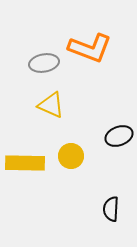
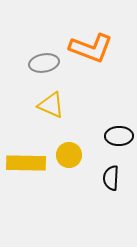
orange L-shape: moved 1 px right
black ellipse: rotated 20 degrees clockwise
yellow circle: moved 2 px left, 1 px up
yellow rectangle: moved 1 px right
black semicircle: moved 31 px up
